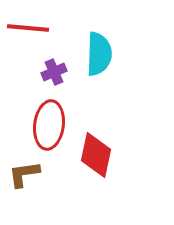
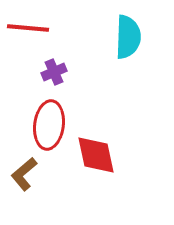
cyan semicircle: moved 29 px right, 17 px up
red diamond: rotated 24 degrees counterclockwise
brown L-shape: rotated 32 degrees counterclockwise
